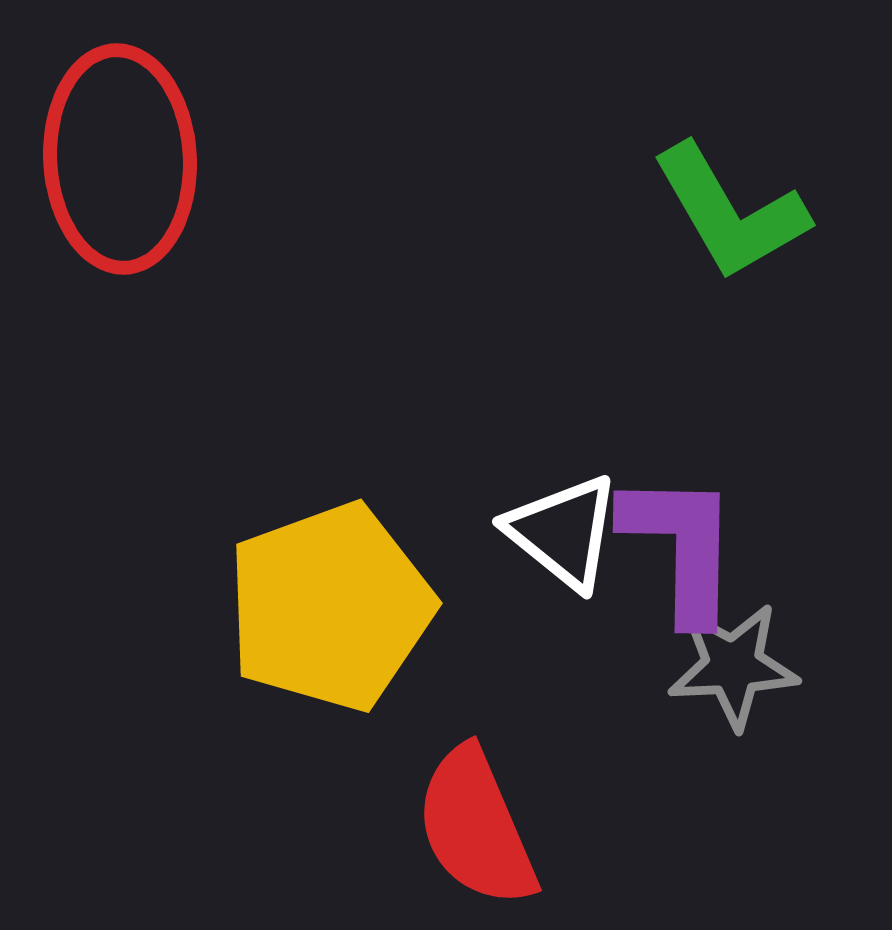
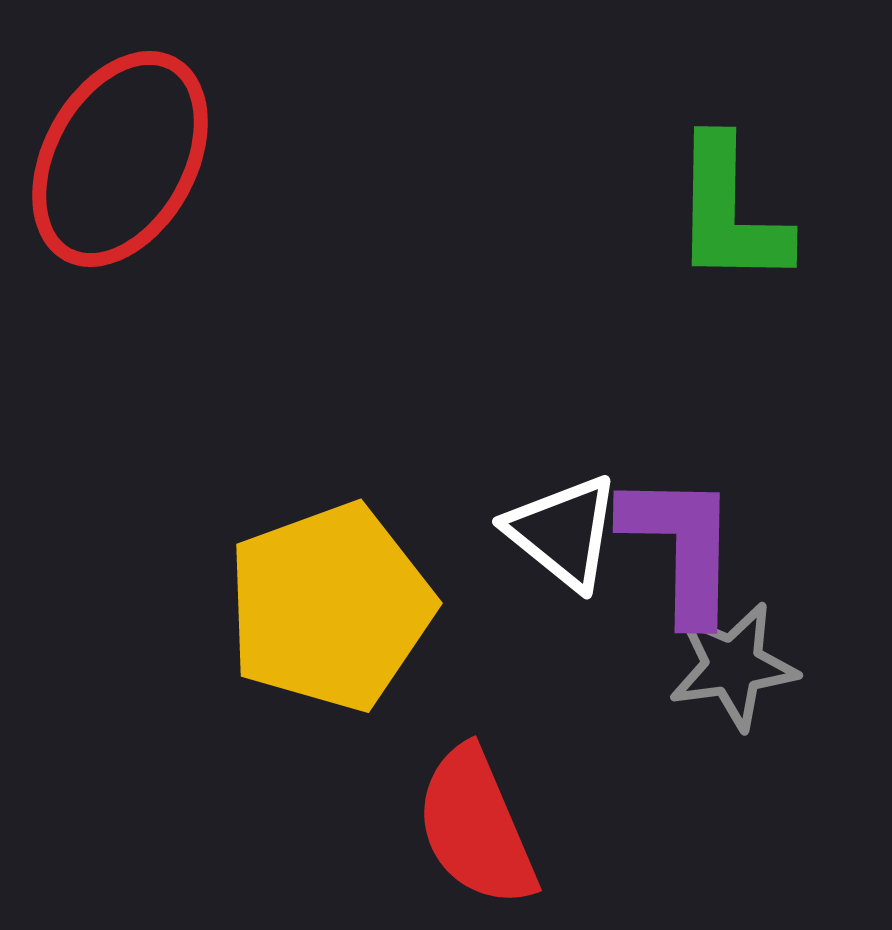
red ellipse: rotated 32 degrees clockwise
green L-shape: rotated 31 degrees clockwise
gray star: rotated 5 degrees counterclockwise
